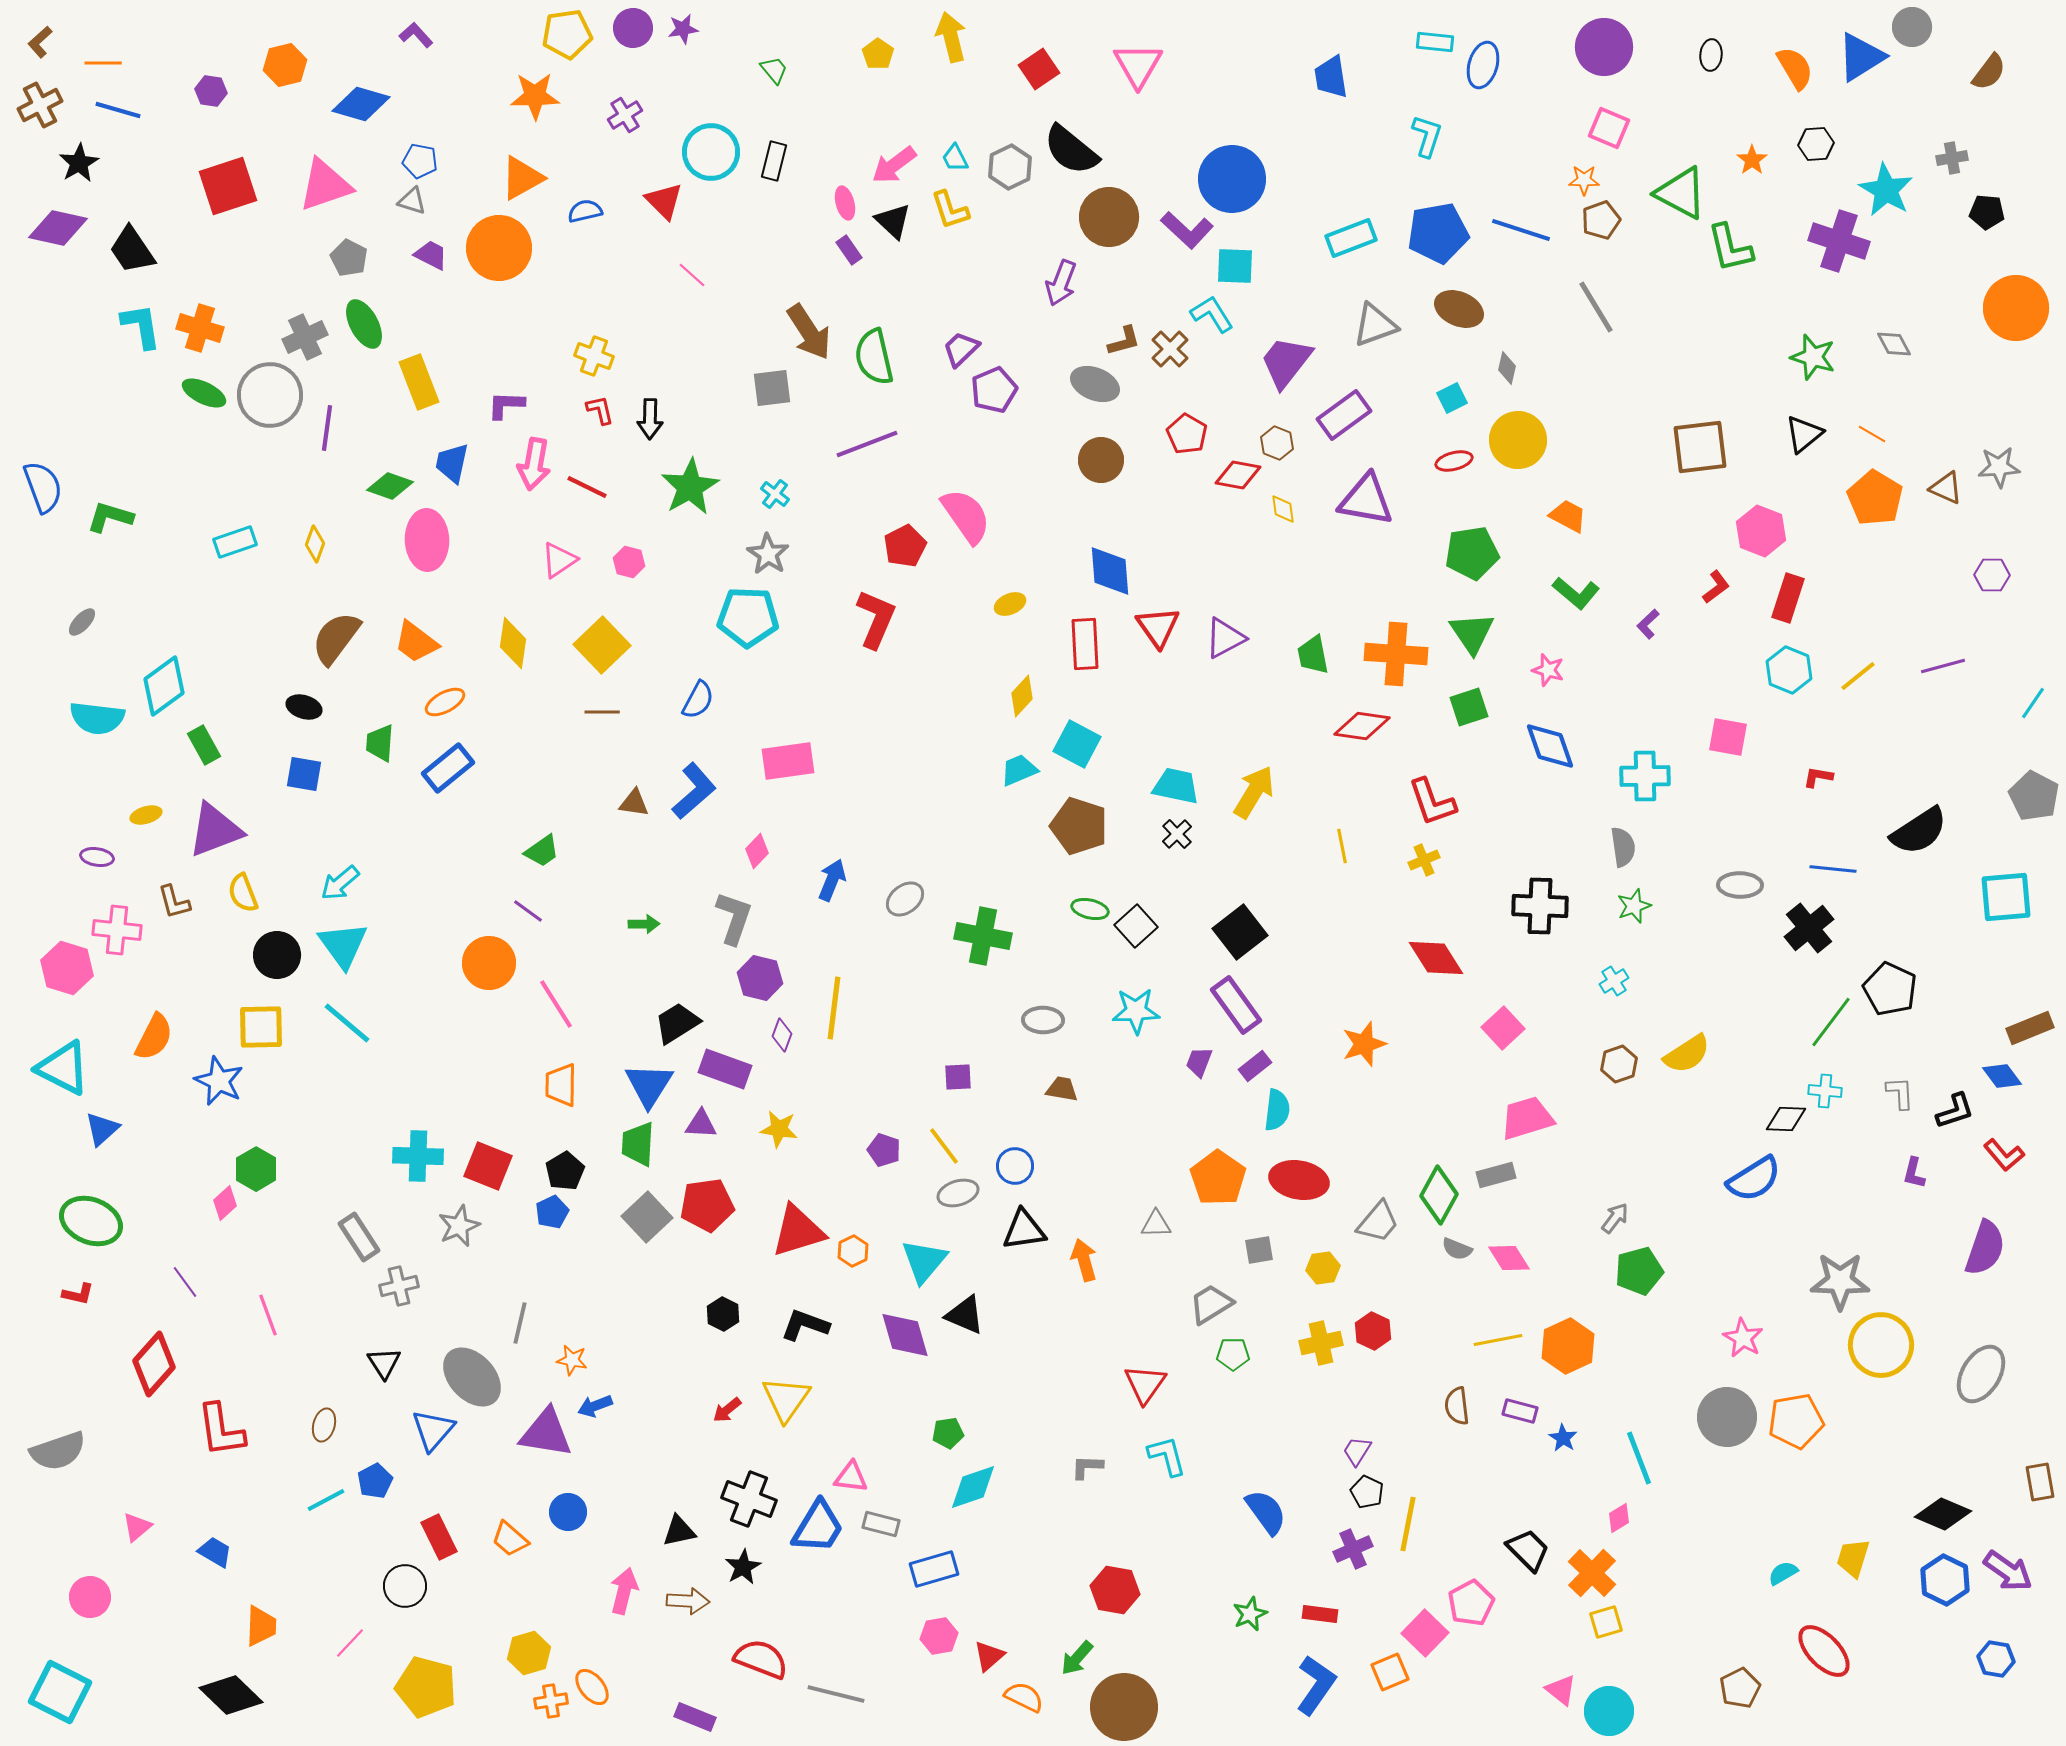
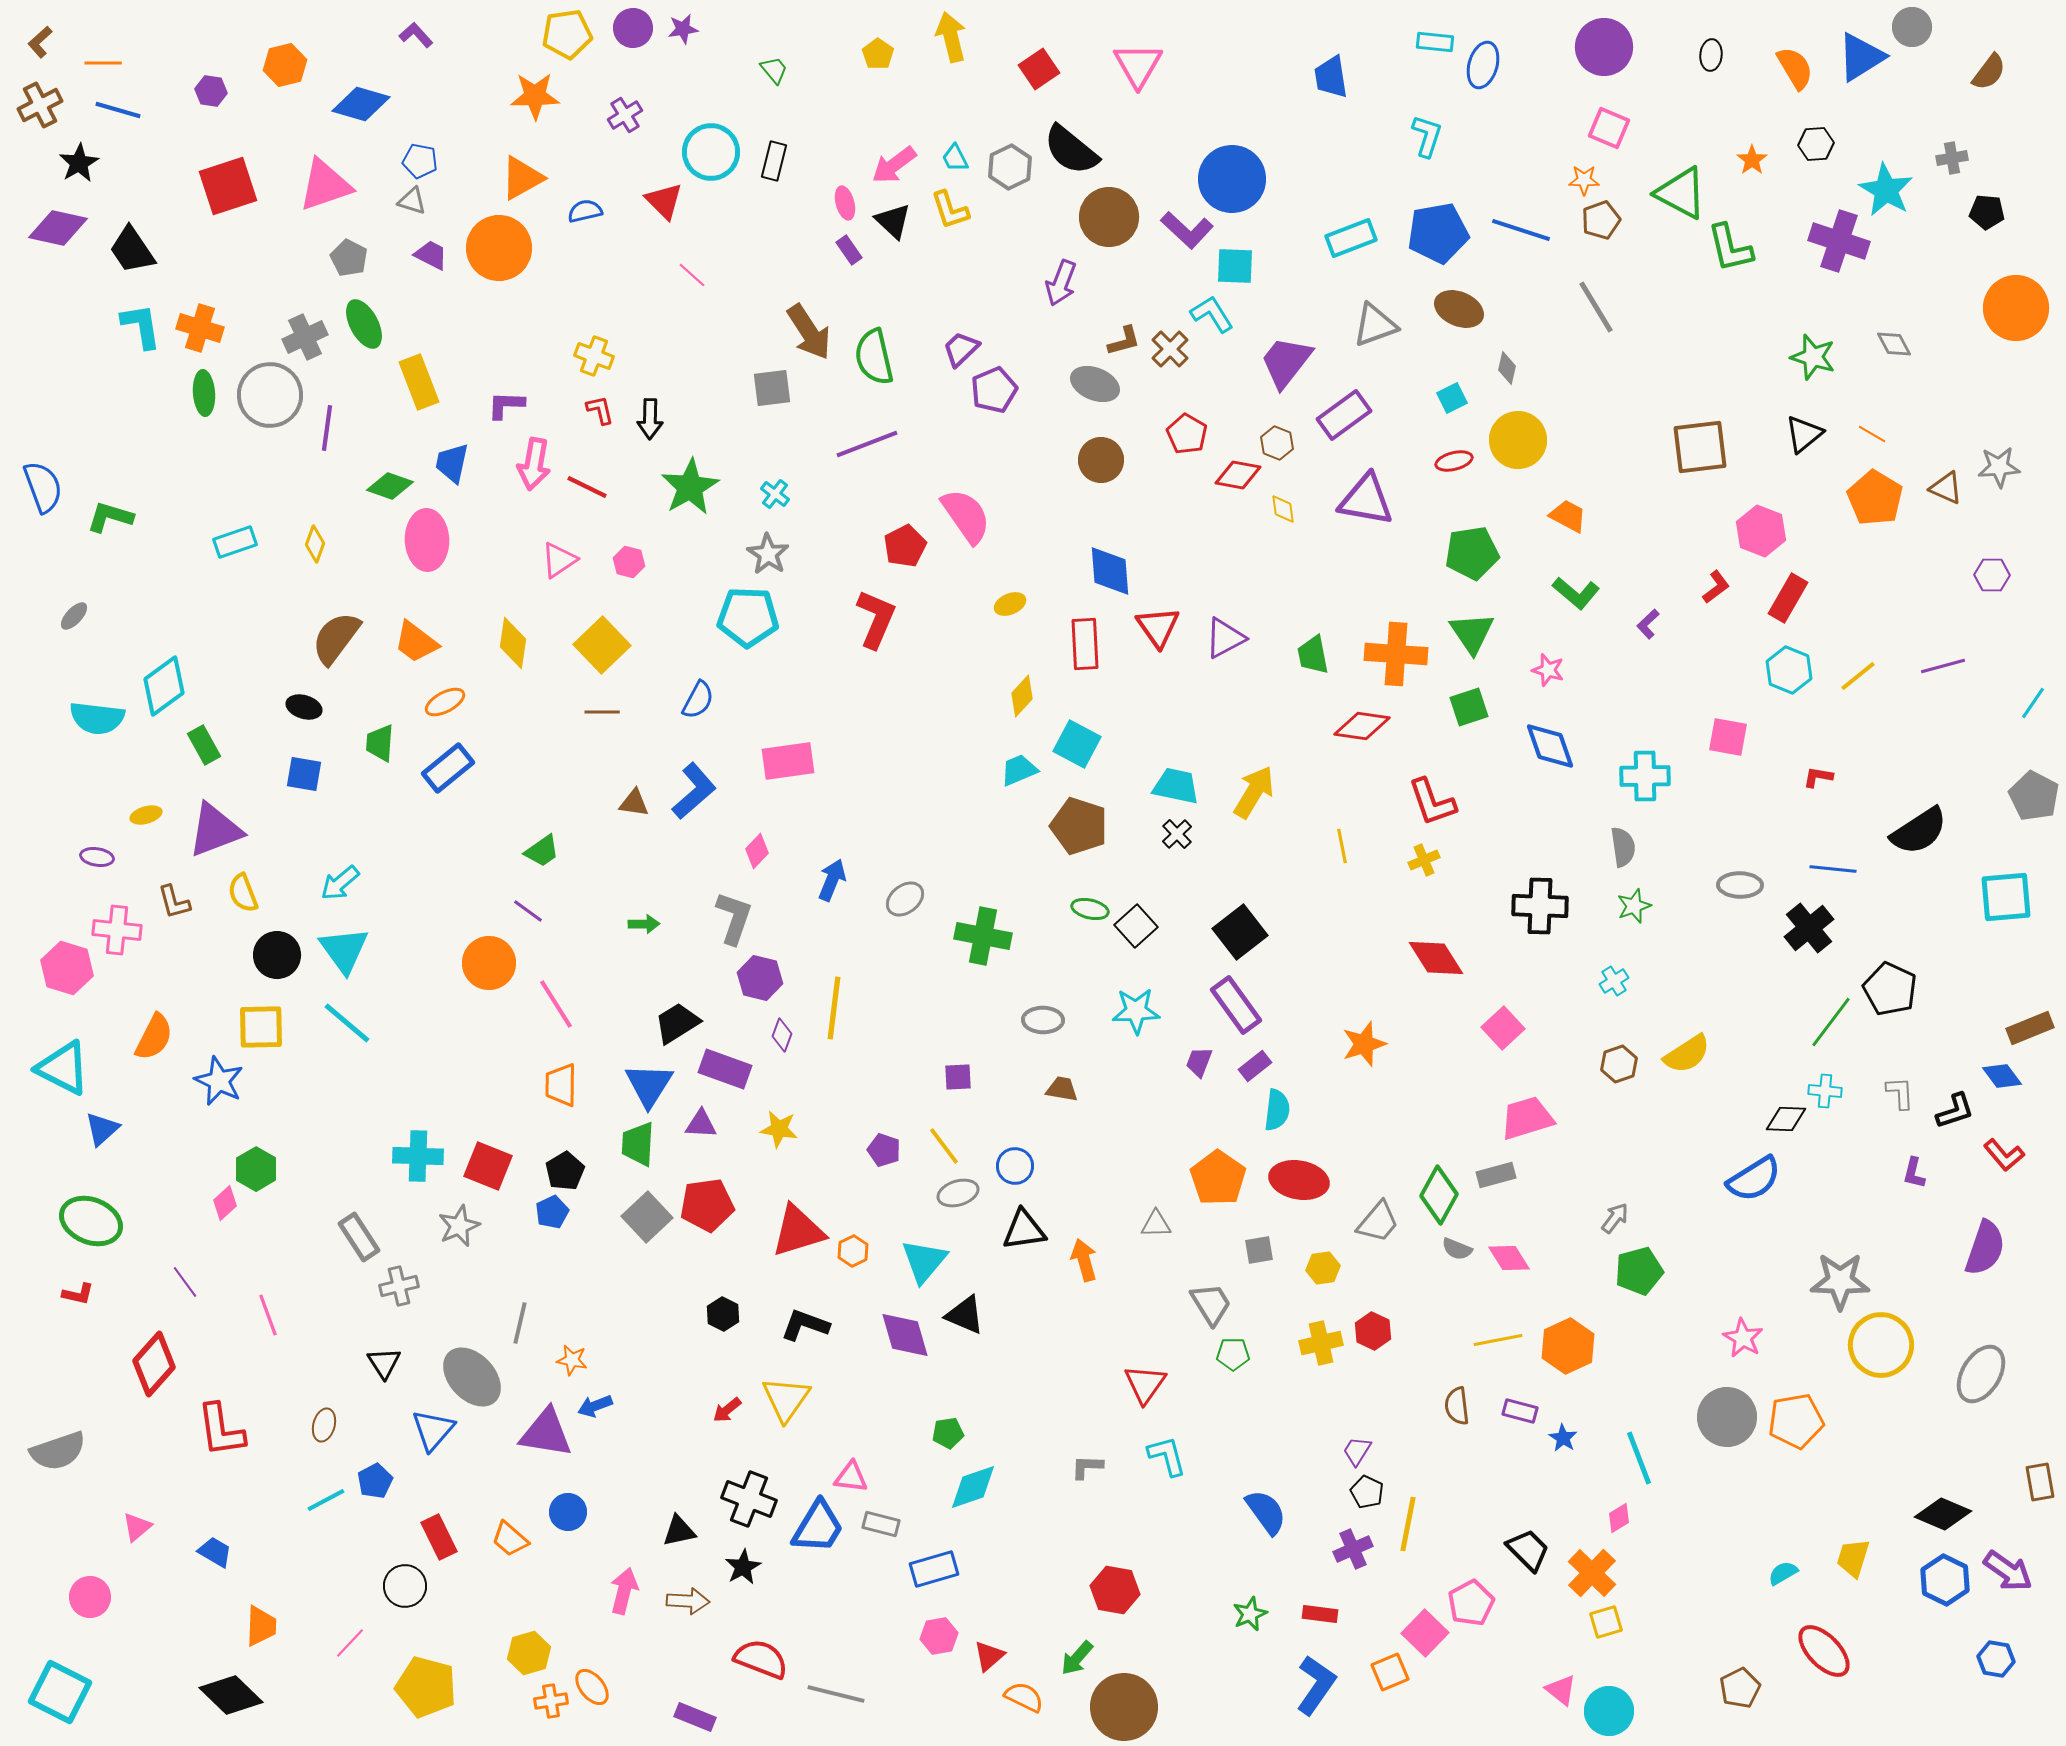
green ellipse at (204, 393): rotated 60 degrees clockwise
red rectangle at (1788, 598): rotated 12 degrees clockwise
gray ellipse at (82, 622): moved 8 px left, 6 px up
cyan triangle at (343, 945): moved 1 px right, 5 px down
gray trapezoid at (1211, 1304): rotated 90 degrees clockwise
